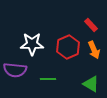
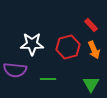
red hexagon: rotated 10 degrees clockwise
green triangle: rotated 30 degrees clockwise
